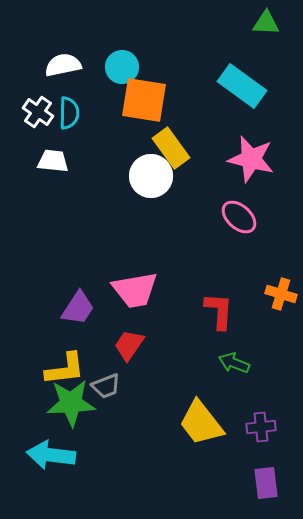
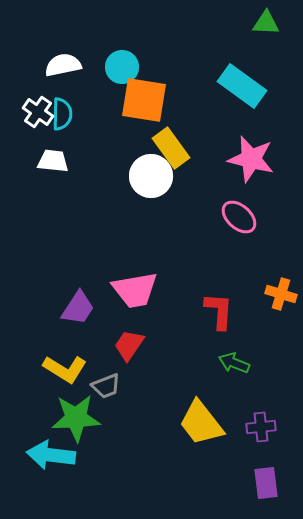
cyan semicircle: moved 7 px left, 1 px down
yellow L-shape: rotated 39 degrees clockwise
green star: moved 5 px right, 15 px down
